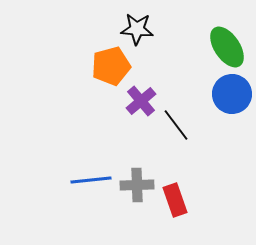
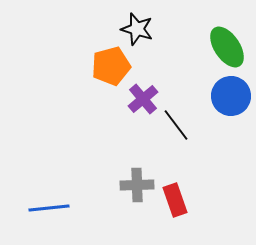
black star: rotated 12 degrees clockwise
blue circle: moved 1 px left, 2 px down
purple cross: moved 2 px right, 2 px up
blue line: moved 42 px left, 28 px down
